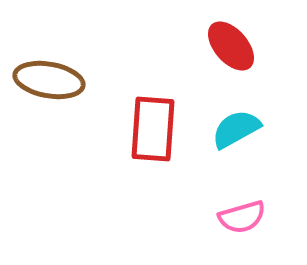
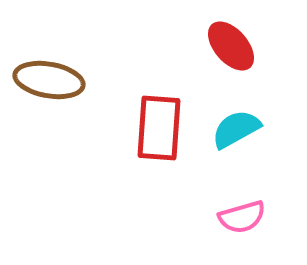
red rectangle: moved 6 px right, 1 px up
